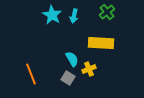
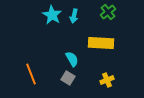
green cross: moved 1 px right
yellow cross: moved 18 px right, 11 px down
